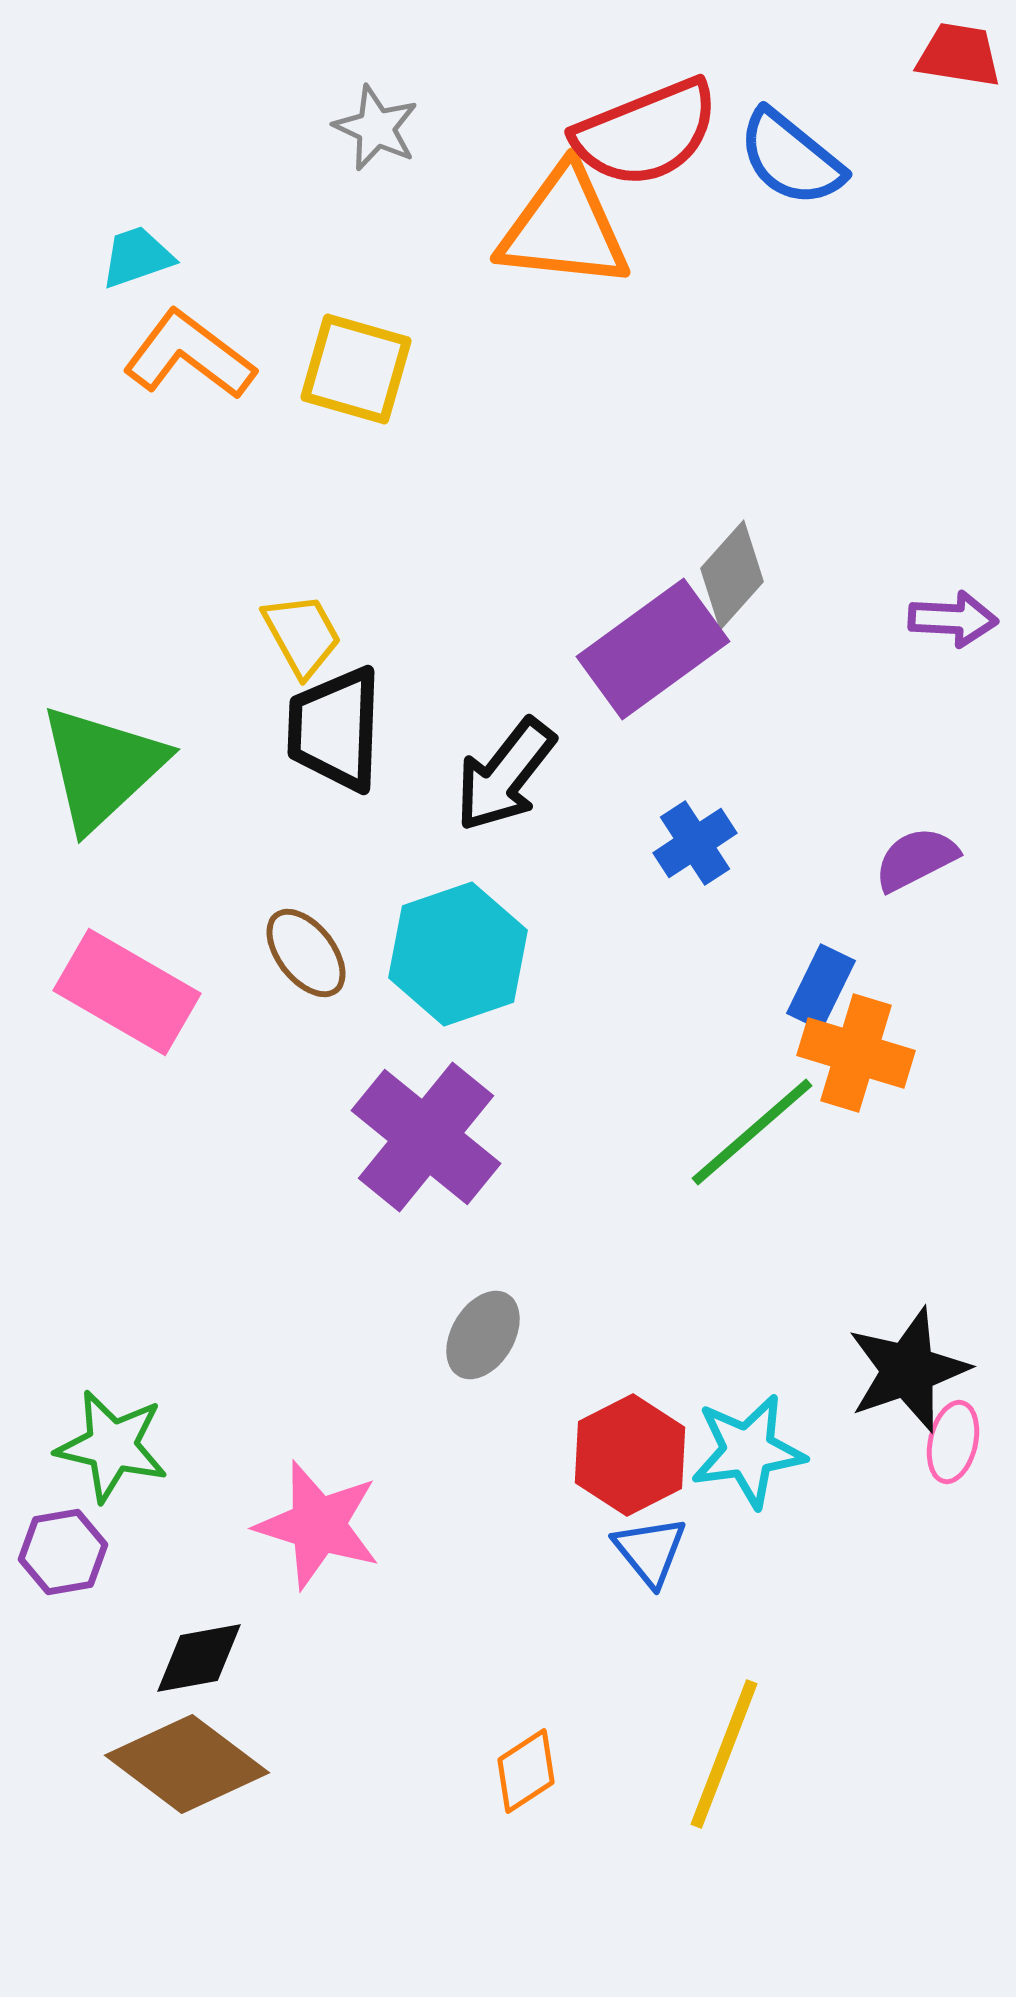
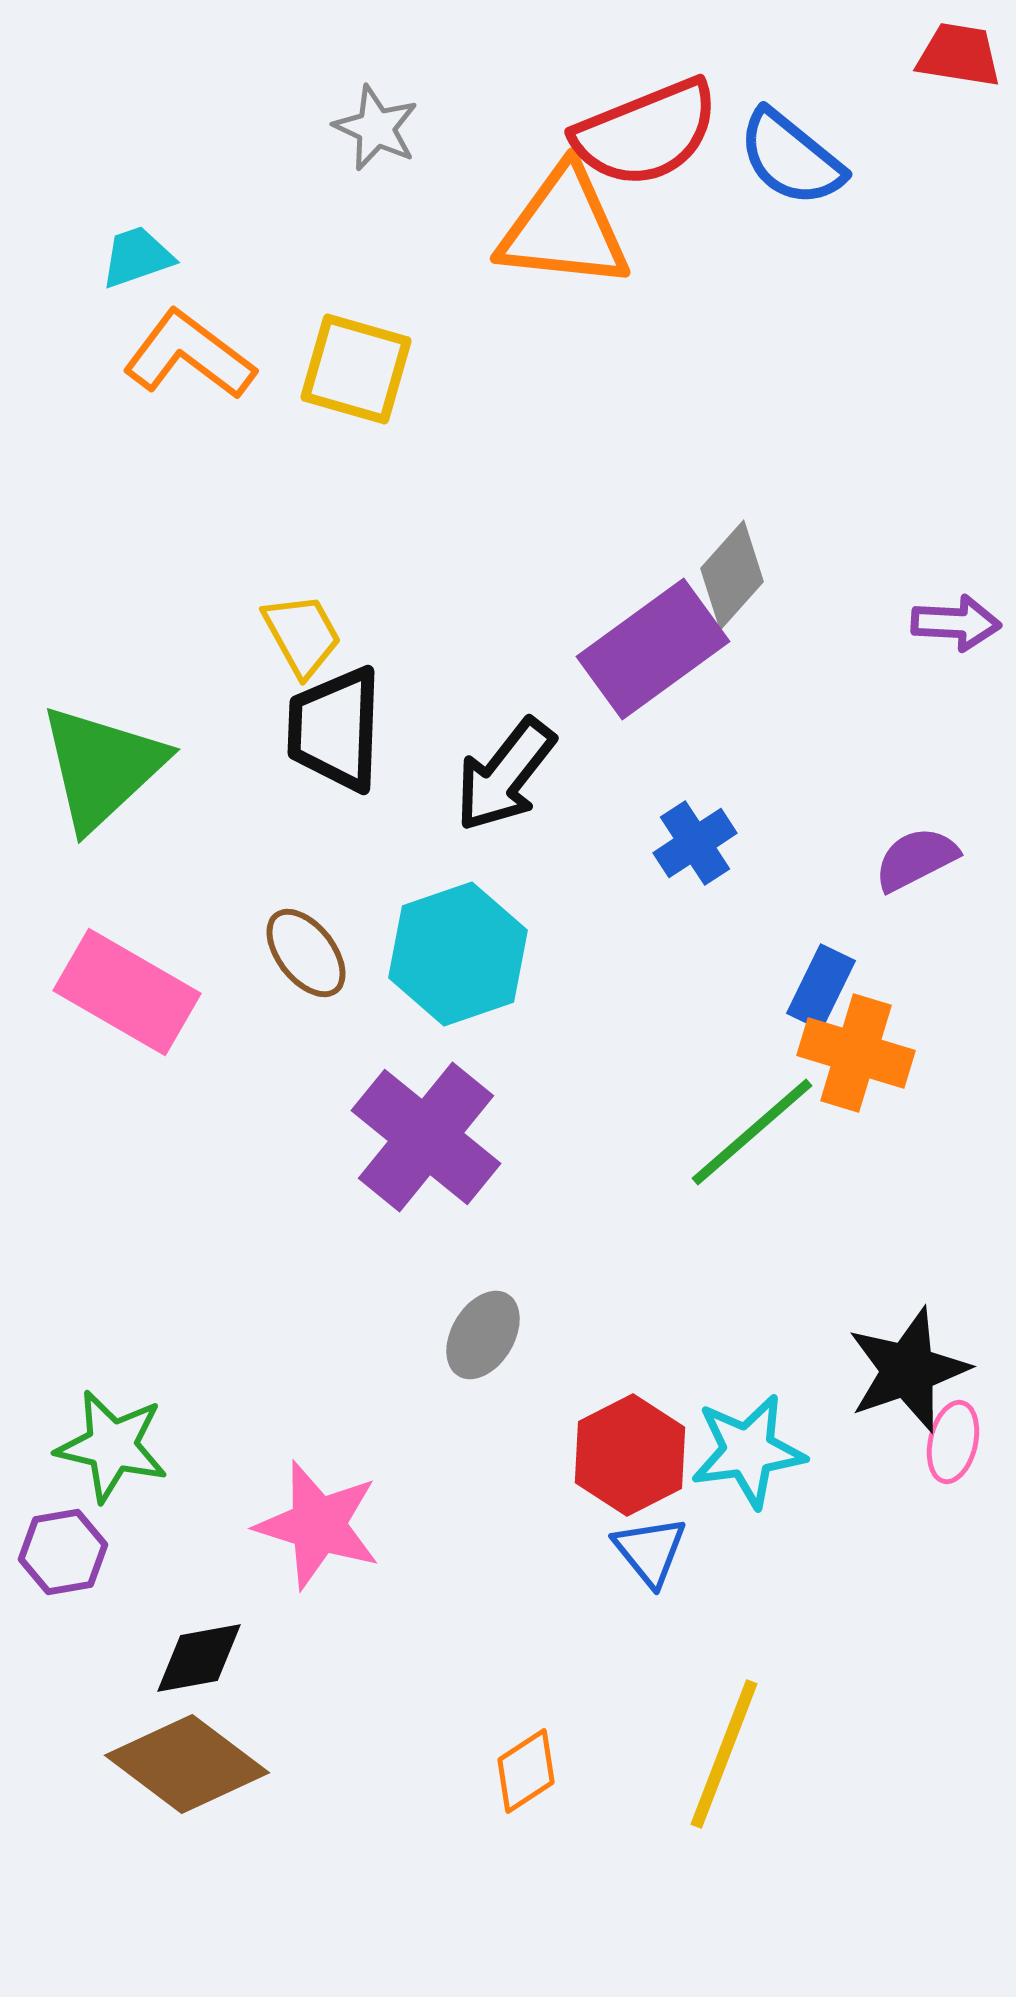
purple arrow: moved 3 px right, 4 px down
